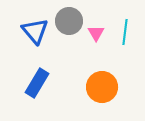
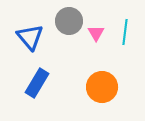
blue triangle: moved 5 px left, 6 px down
